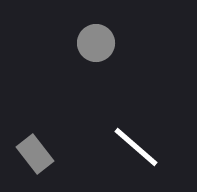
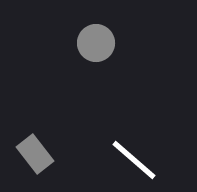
white line: moved 2 px left, 13 px down
